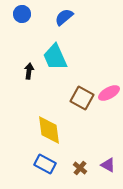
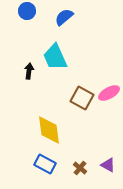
blue circle: moved 5 px right, 3 px up
